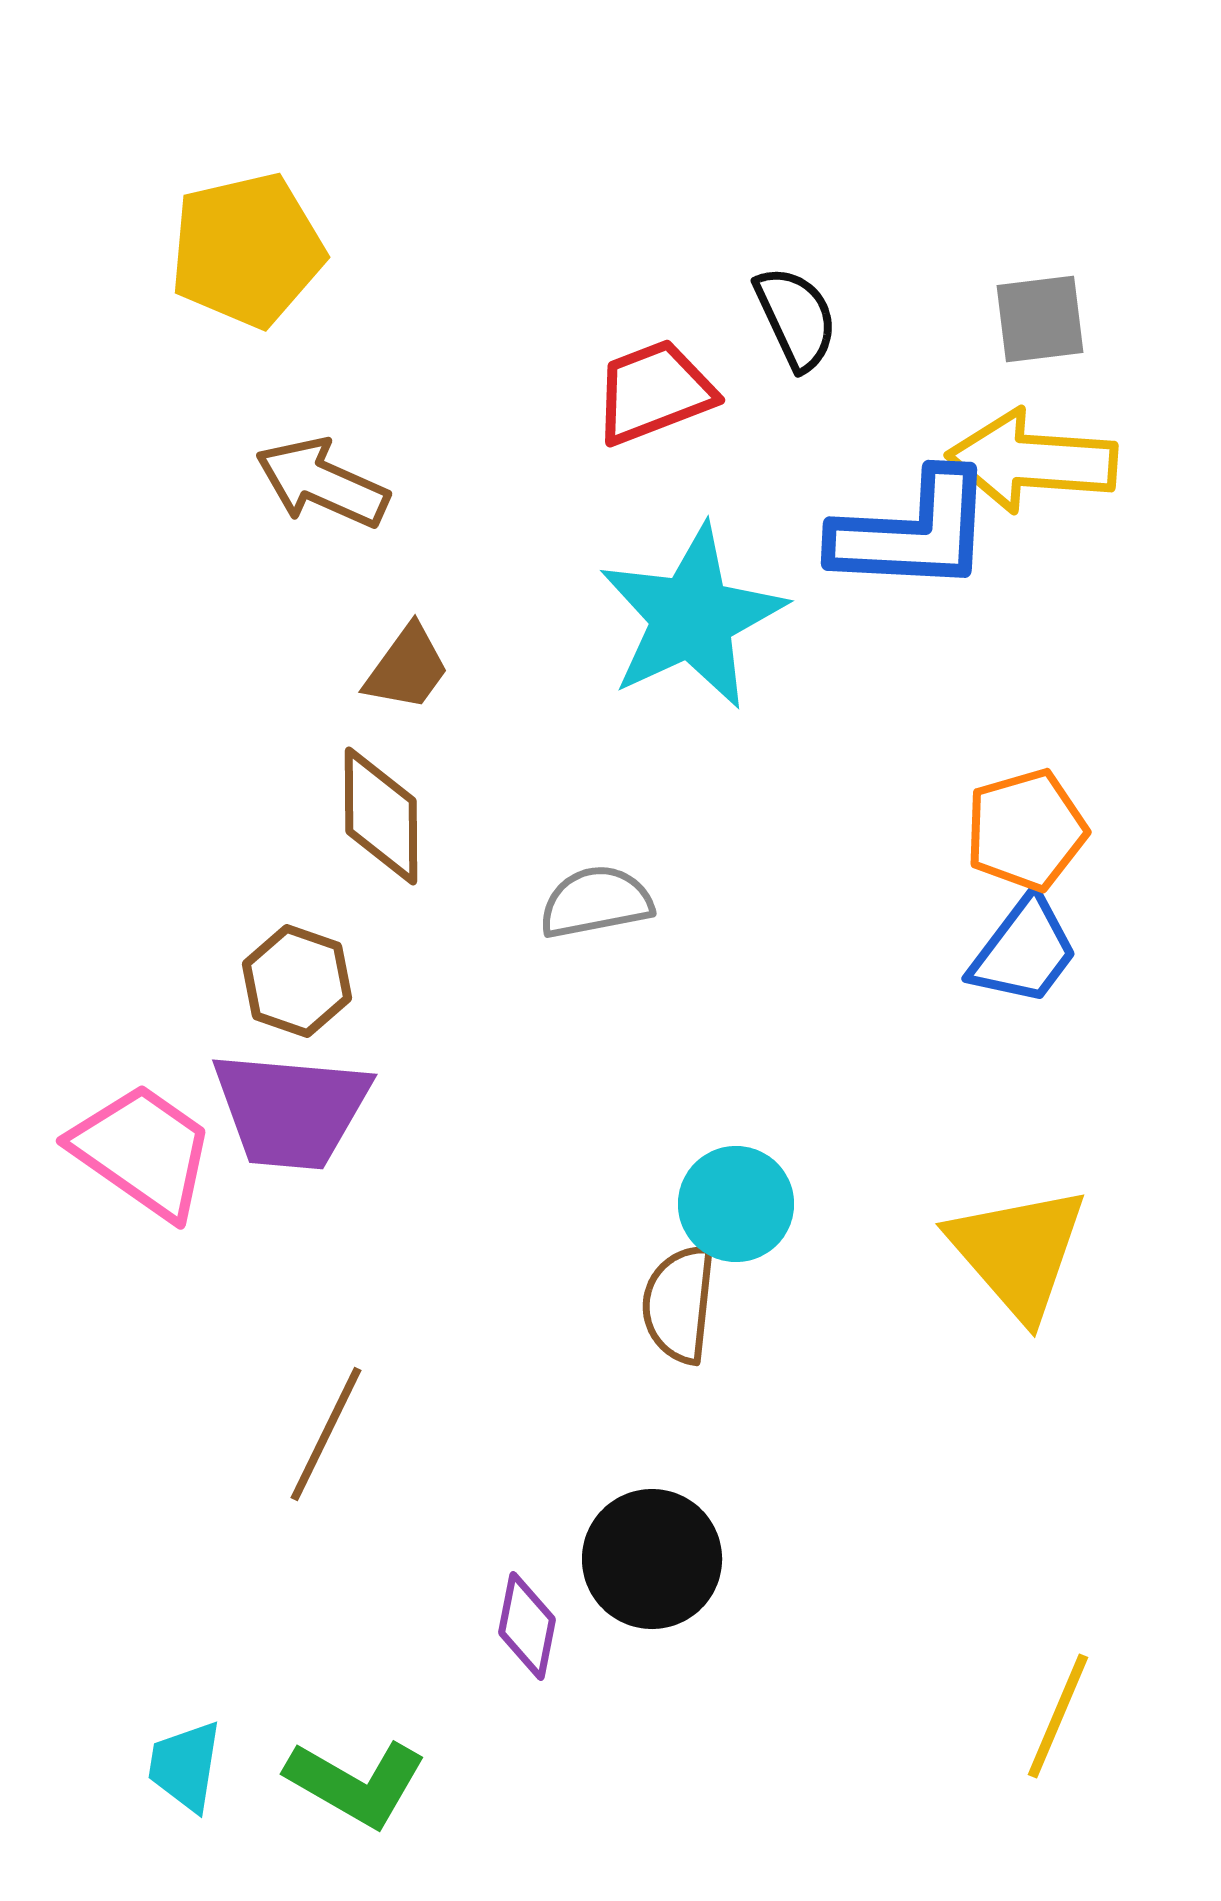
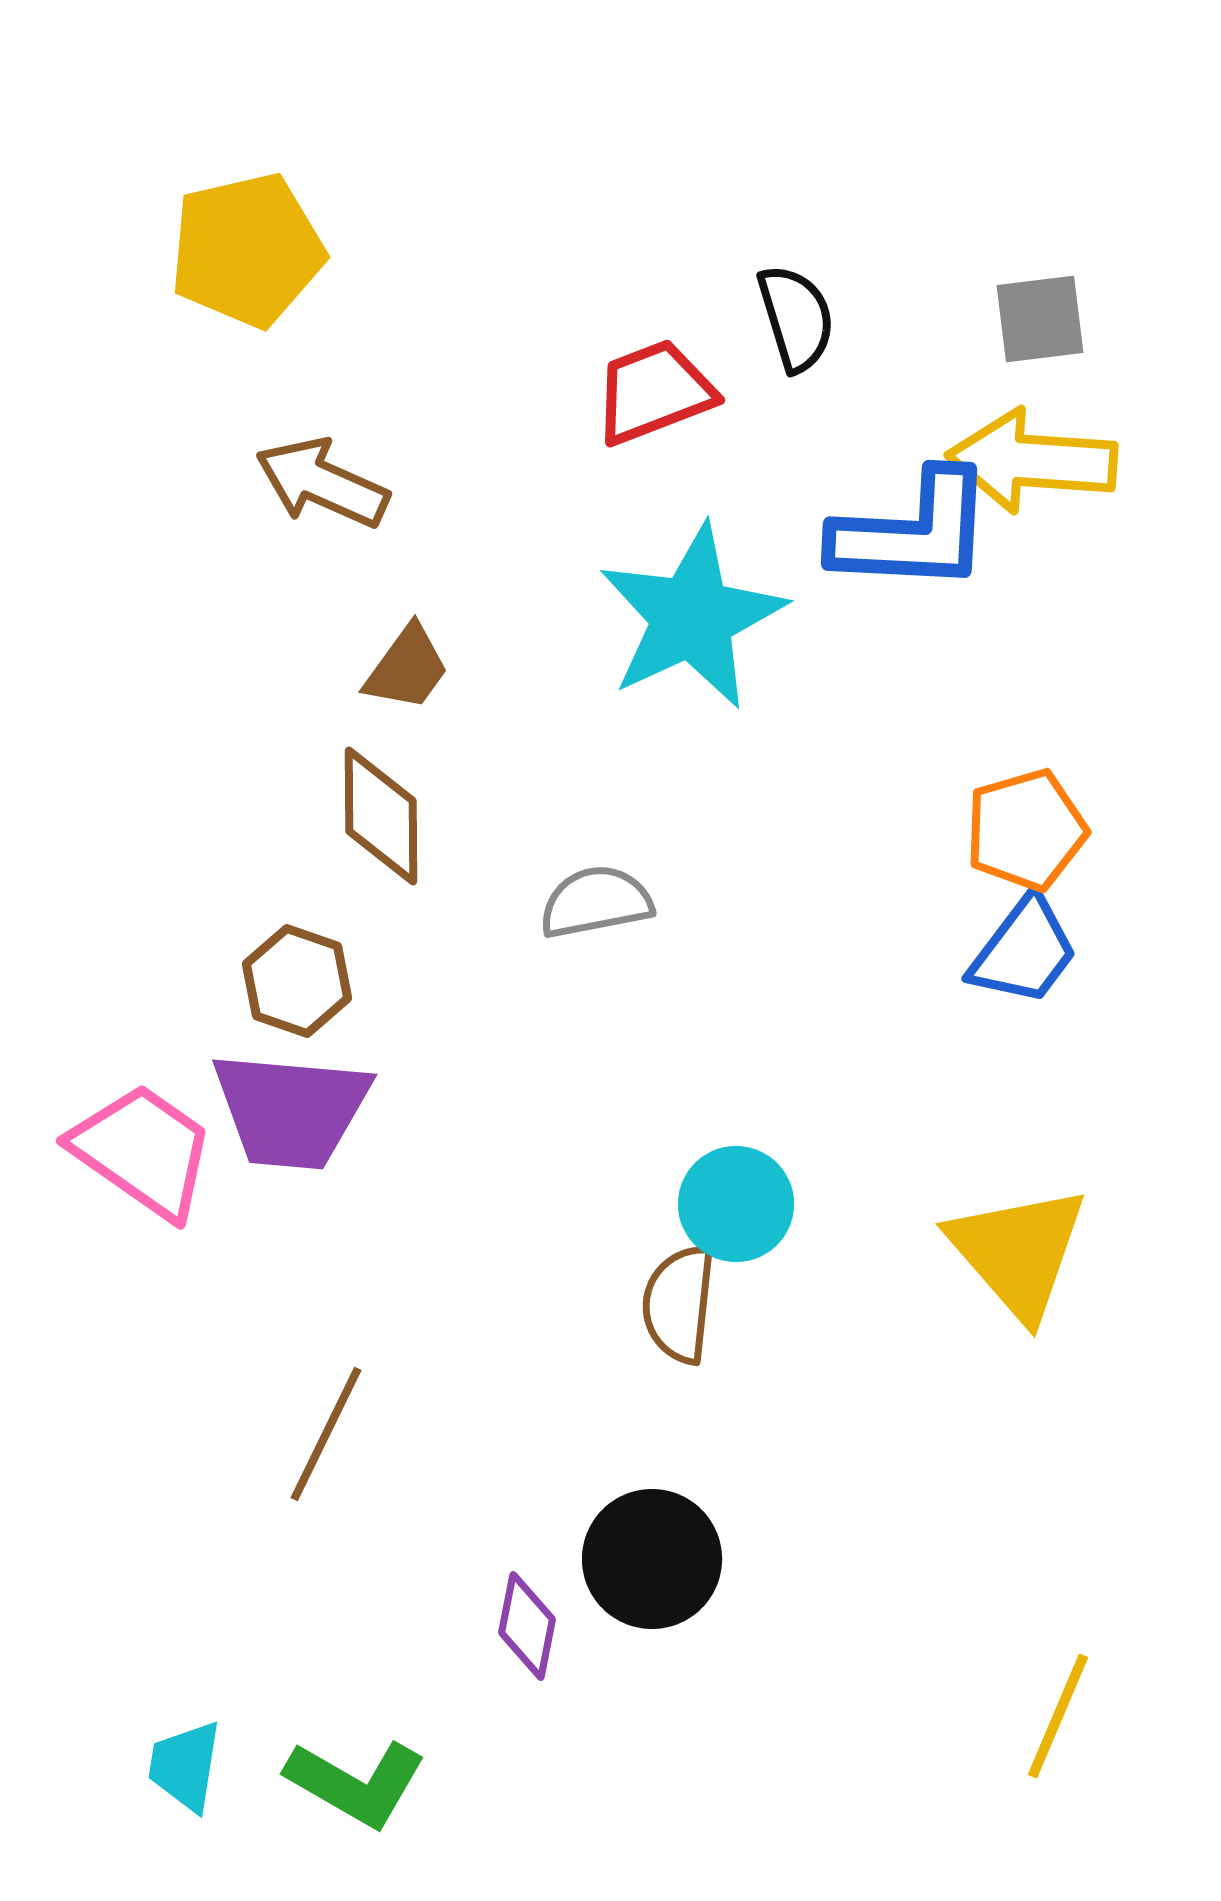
black semicircle: rotated 8 degrees clockwise
